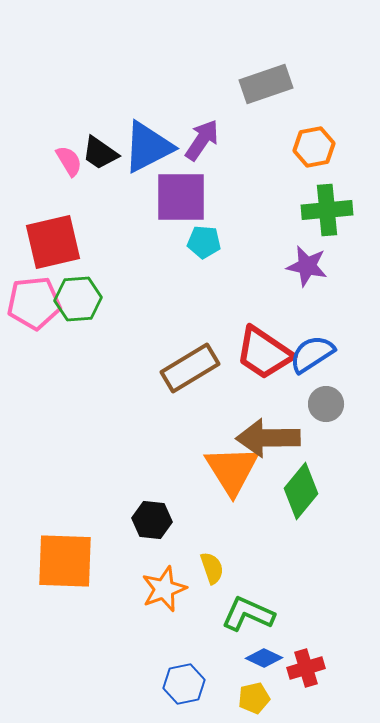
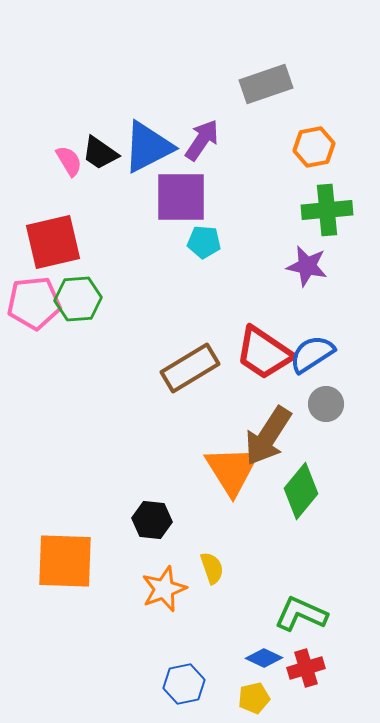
brown arrow: moved 2 px up; rotated 56 degrees counterclockwise
green L-shape: moved 53 px right
